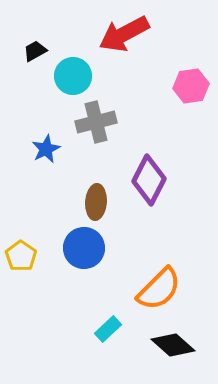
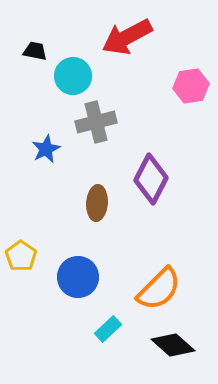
red arrow: moved 3 px right, 3 px down
black trapezoid: rotated 40 degrees clockwise
purple diamond: moved 2 px right, 1 px up
brown ellipse: moved 1 px right, 1 px down
blue circle: moved 6 px left, 29 px down
